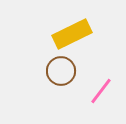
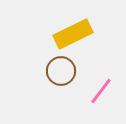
yellow rectangle: moved 1 px right
